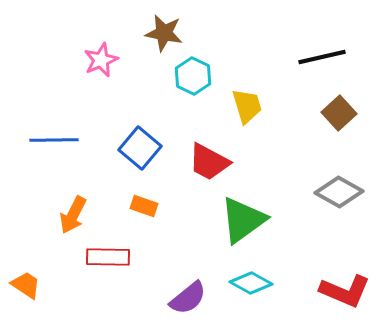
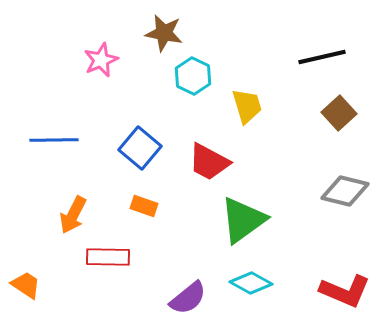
gray diamond: moved 6 px right, 1 px up; rotated 15 degrees counterclockwise
